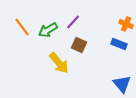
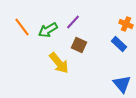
blue rectangle: rotated 21 degrees clockwise
